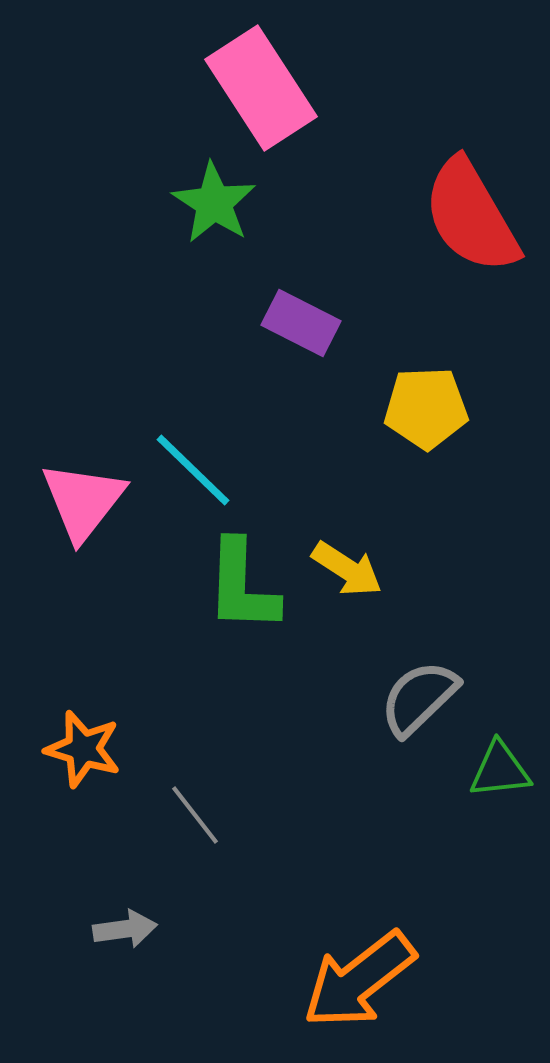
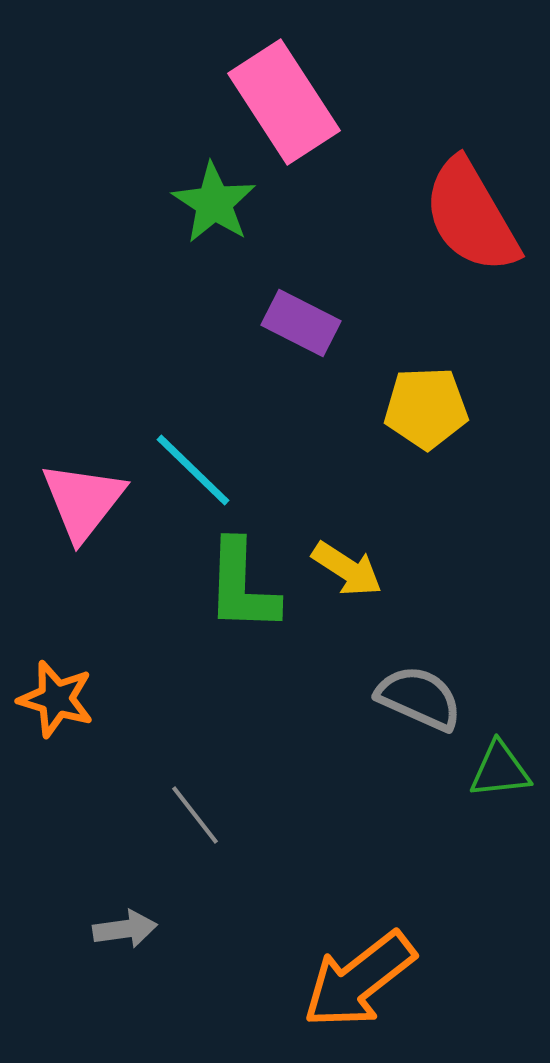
pink rectangle: moved 23 px right, 14 px down
gray semicircle: rotated 68 degrees clockwise
orange star: moved 27 px left, 50 px up
